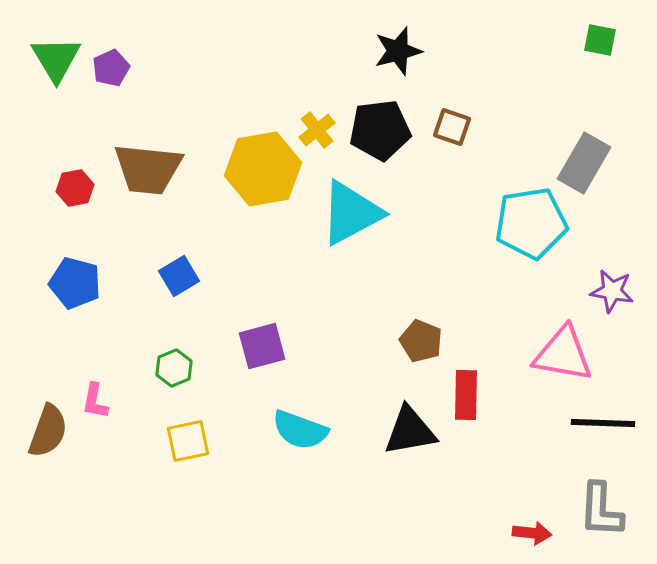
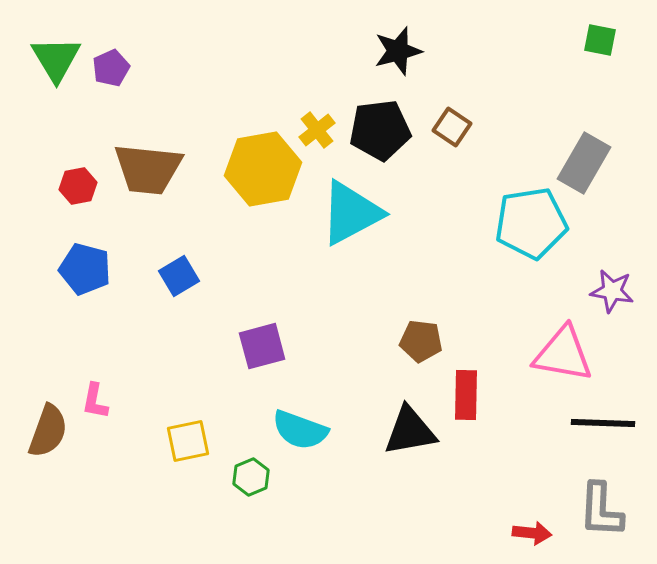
brown square: rotated 15 degrees clockwise
red hexagon: moved 3 px right, 2 px up
blue pentagon: moved 10 px right, 14 px up
brown pentagon: rotated 15 degrees counterclockwise
green hexagon: moved 77 px right, 109 px down
